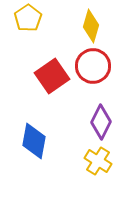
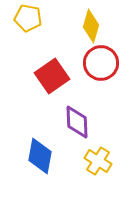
yellow pentagon: rotated 28 degrees counterclockwise
red circle: moved 8 px right, 3 px up
purple diamond: moved 24 px left; rotated 28 degrees counterclockwise
blue diamond: moved 6 px right, 15 px down
